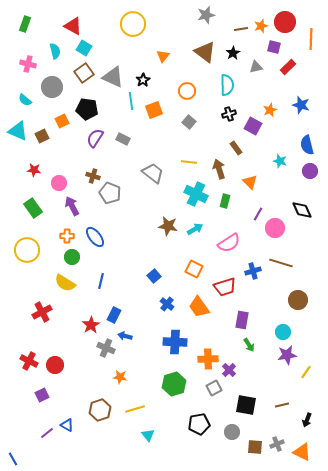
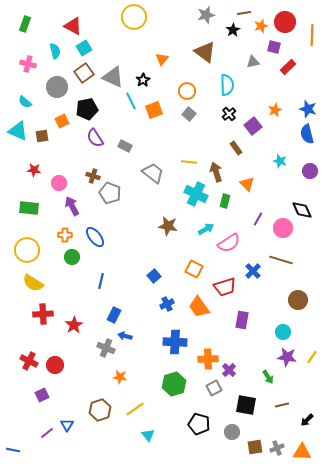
yellow circle at (133, 24): moved 1 px right, 7 px up
brown line at (241, 29): moved 3 px right, 16 px up
orange line at (311, 39): moved 1 px right, 4 px up
cyan square at (84, 48): rotated 28 degrees clockwise
black star at (233, 53): moved 23 px up
orange triangle at (163, 56): moved 1 px left, 3 px down
gray triangle at (256, 67): moved 3 px left, 5 px up
gray circle at (52, 87): moved 5 px right
cyan semicircle at (25, 100): moved 2 px down
cyan line at (131, 101): rotated 18 degrees counterclockwise
blue star at (301, 105): moved 7 px right, 4 px down
black pentagon at (87, 109): rotated 20 degrees counterclockwise
orange star at (270, 110): moved 5 px right
black cross at (229, 114): rotated 24 degrees counterclockwise
gray square at (189, 122): moved 8 px up
purple square at (253, 126): rotated 24 degrees clockwise
brown square at (42, 136): rotated 16 degrees clockwise
purple semicircle at (95, 138): rotated 66 degrees counterclockwise
gray rectangle at (123, 139): moved 2 px right, 7 px down
blue semicircle at (307, 145): moved 11 px up
brown arrow at (219, 169): moved 3 px left, 3 px down
orange triangle at (250, 182): moved 3 px left, 2 px down
green rectangle at (33, 208): moved 4 px left; rotated 48 degrees counterclockwise
purple line at (258, 214): moved 5 px down
pink circle at (275, 228): moved 8 px right
cyan arrow at (195, 229): moved 11 px right
orange cross at (67, 236): moved 2 px left, 1 px up
brown line at (281, 263): moved 3 px up
blue cross at (253, 271): rotated 28 degrees counterclockwise
yellow semicircle at (65, 283): moved 32 px left
blue cross at (167, 304): rotated 24 degrees clockwise
red cross at (42, 312): moved 1 px right, 2 px down; rotated 24 degrees clockwise
red star at (91, 325): moved 17 px left
green arrow at (249, 345): moved 19 px right, 32 px down
purple star at (287, 355): moved 2 px down; rotated 18 degrees clockwise
yellow line at (306, 372): moved 6 px right, 15 px up
yellow line at (135, 409): rotated 18 degrees counterclockwise
black arrow at (307, 420): rotated 24 degrees clockwise
black pentagon at (199, 424): rotated 25 degrees clockwise
blue triangle at (67, 425): rotated 32 degrees clockwise
gray cross at (277, 444): moved 4 px down
brown square at (255, 447): rotated 14 degrees counterclockwise
orange triangle at (302, 452): rotated 24 degrees counterclockwise
blue line at (13, 459): moved 9 px up; rotated 48 degrees counterclockwise
